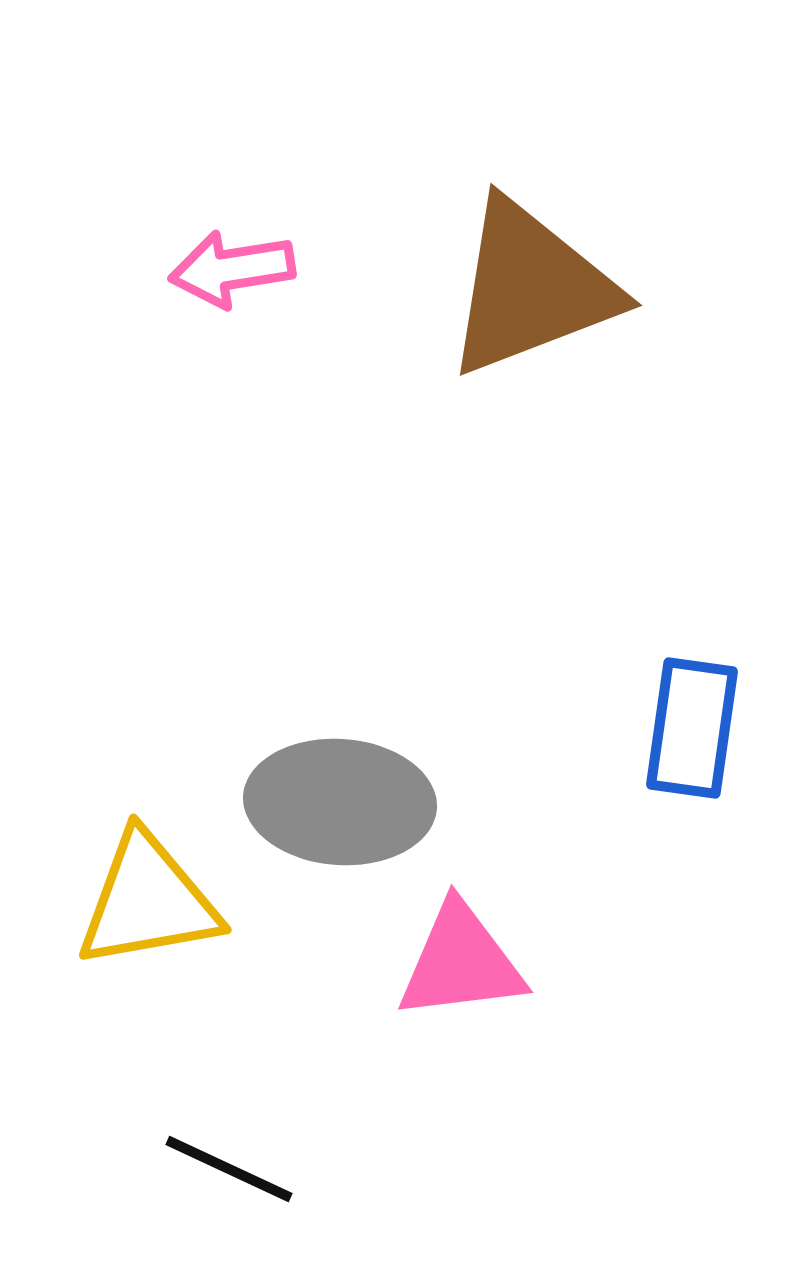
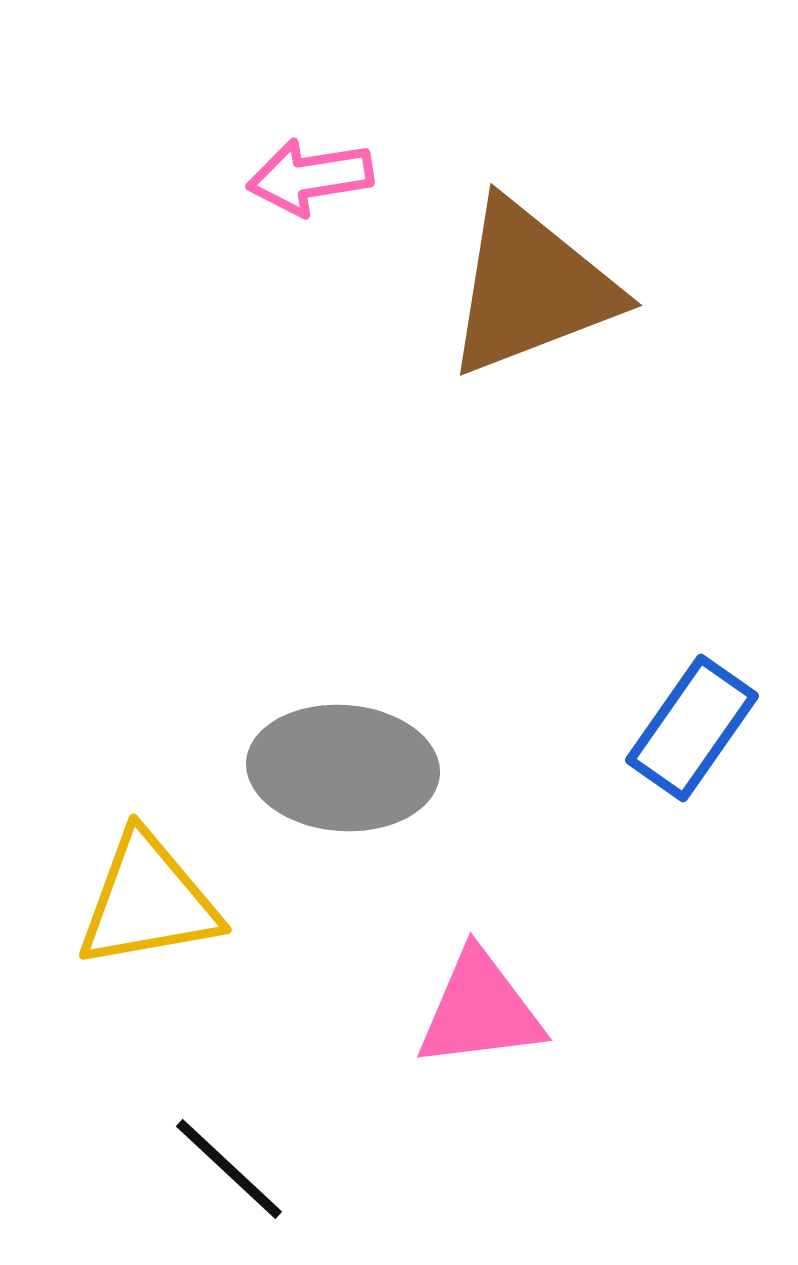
pink arrow: moved 78 px right, 92 px up
blue rectangle: rotated 27 degrees clockwise
gray ellipse: moved 3 px right, 34 px up
pink triangle: moved 19 px right, 48 px down
black line: rotated 18 degrees clockwise
